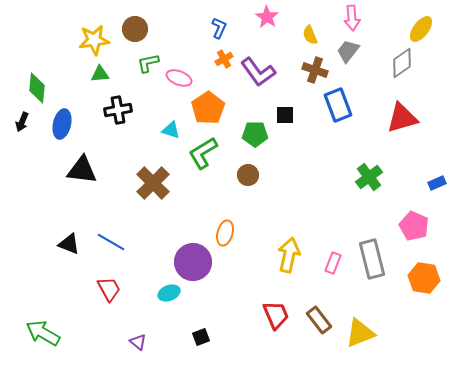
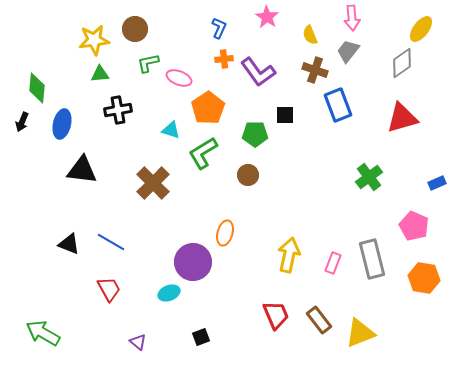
orange cross at (224, 59): rotated 24 degrees clockwise
